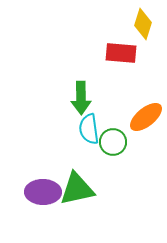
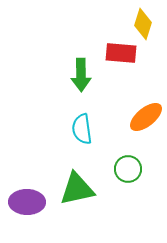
green arrow: moved 23 px up
cyan semicircle: moved 7 px left
green circle: moved 15 px right, 27 px down
purple ellipse: moved 16 px left, 10 px down
